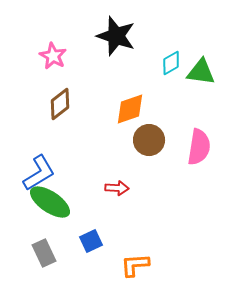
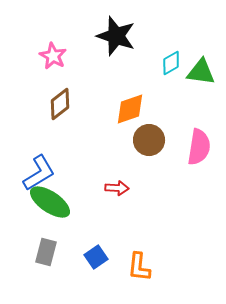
blue square: moved 5 px right, 16 px down; rotated 10 degrees counterclockwise
gray rectangle: moved 2 px right, 1 px up; rotated 40 degrees clockwise
orange L-shape: moved 4 px right, 2 px down; rotated 80 degrees counterclockwise
